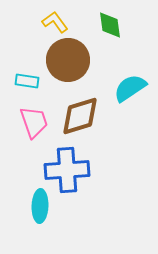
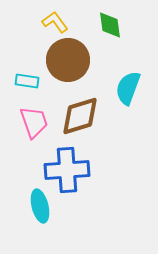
cyan semicircle: moved 2 px left; rotated 36 degrees counterclockwise
cyan ellipse: rotated 16 degrees counterclockwise
